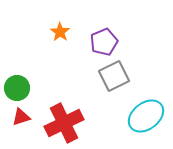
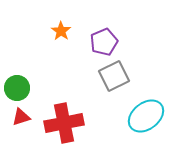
orange star: moved 1 px right, 1 px up
red cross: rotated 15 degrees clockwise
